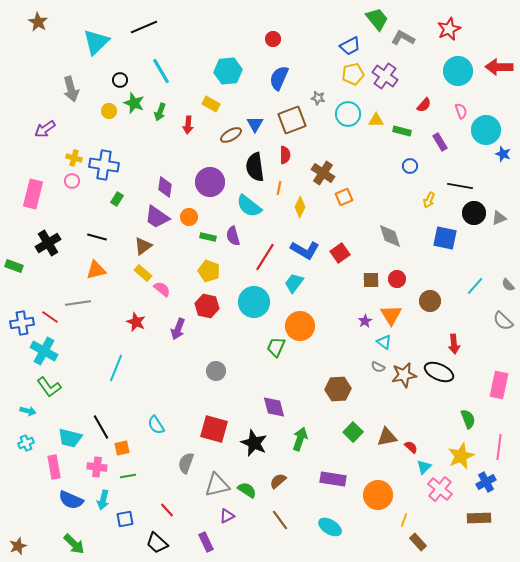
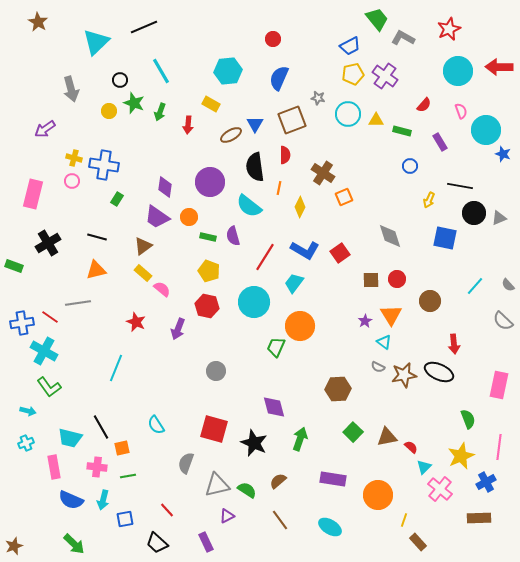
brown star at (18, 546): moved 4 px left
